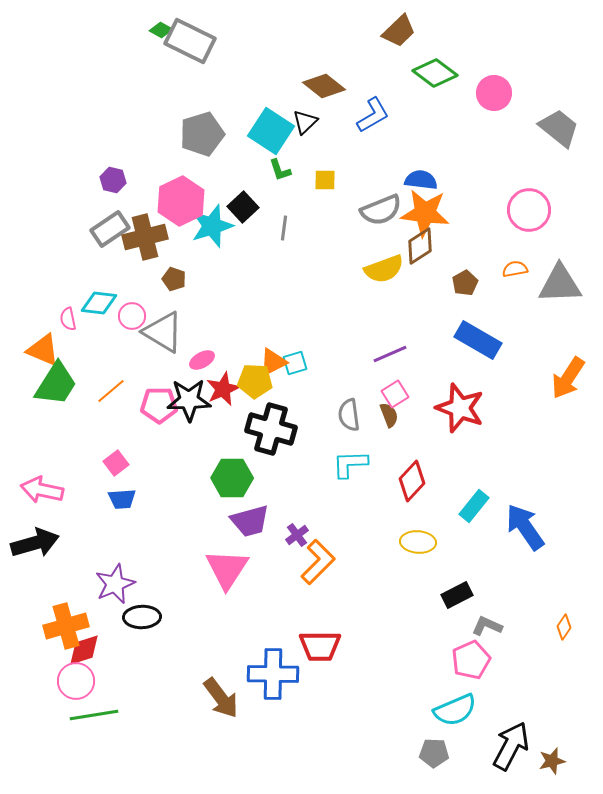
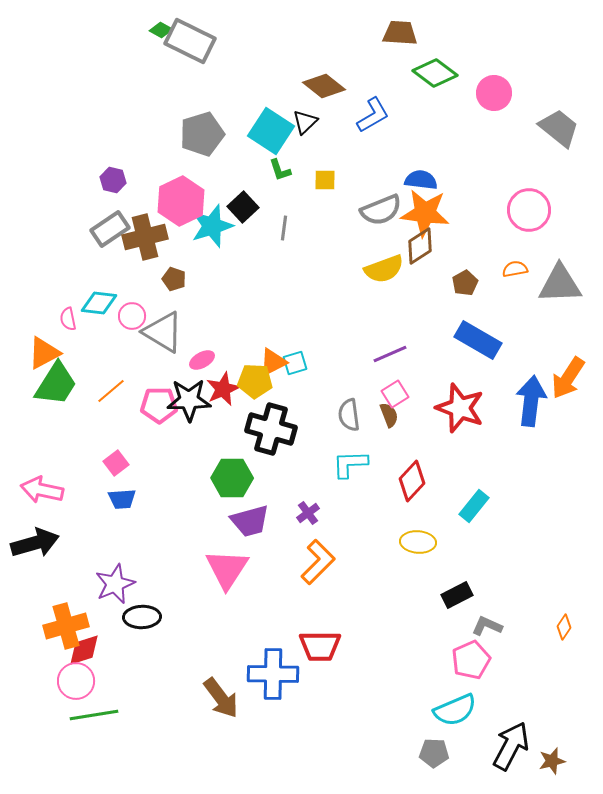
brown trapezoid at (399, 31): moved 1 px right, 2 px down; rotated 132 degrees counterclockwise
orange triangle at (43, 350): moved 1 px right, 3 px down; rotated 51 degrees counterclockwise
blue arrow at (525, 527): moved 6 px right, 126 px up; rotated 42 degrees clockwise
purple cross at (297, 535): moved 11 px right, 22 px up
